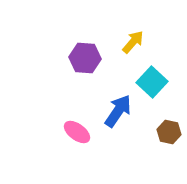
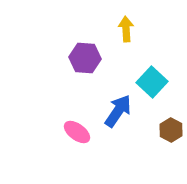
yellow arrow: moved 7 px left, 13 px up; rotated 45 degrees counterclockwise
brown hexagon: moved 2 px right, 2 px up; rotated 15 degrees clockwise
